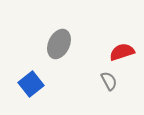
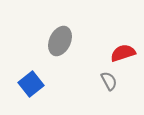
gray ellipse: moved 1 px right, 3 px up
red semicircle: moved 1 px right, 1 px down
